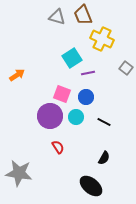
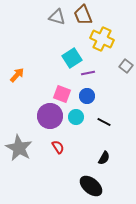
gray square: moved 2 px up
orange arrow: rotated 14 degrees counterclockwise
blue circle: moved 1 px right, 1 px up
gray star: moved 25 px up; rotated 20 degrees clockwise
